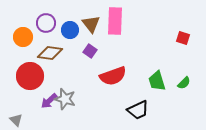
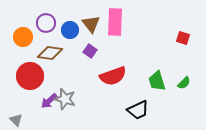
pink rectangle: moved 1 px down
